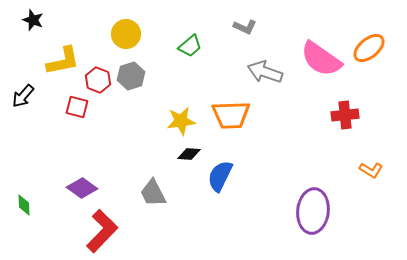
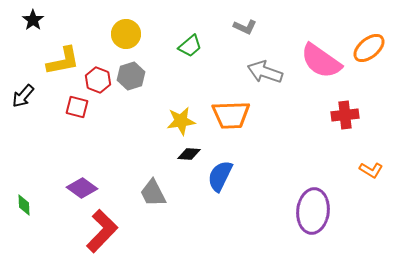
black star: rotated 15 degrees clockwise
pink semicircle: moved 2 px down
